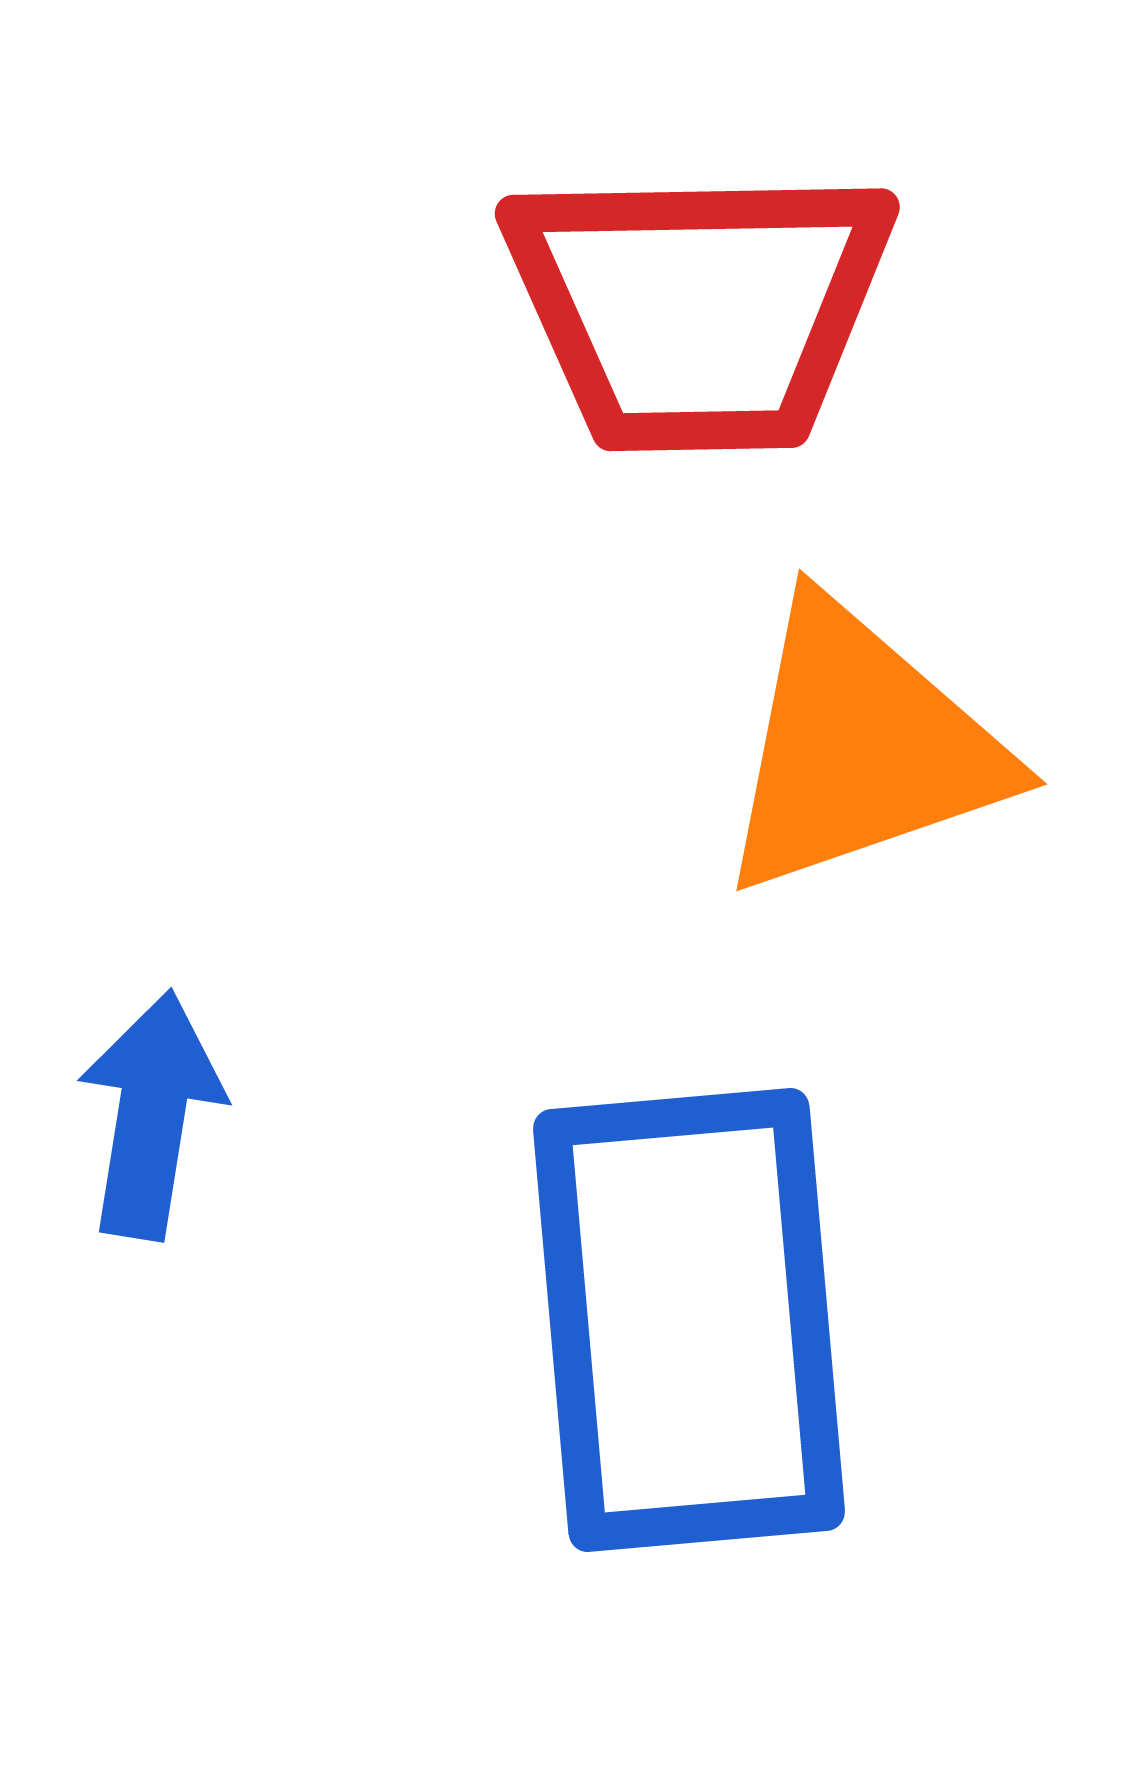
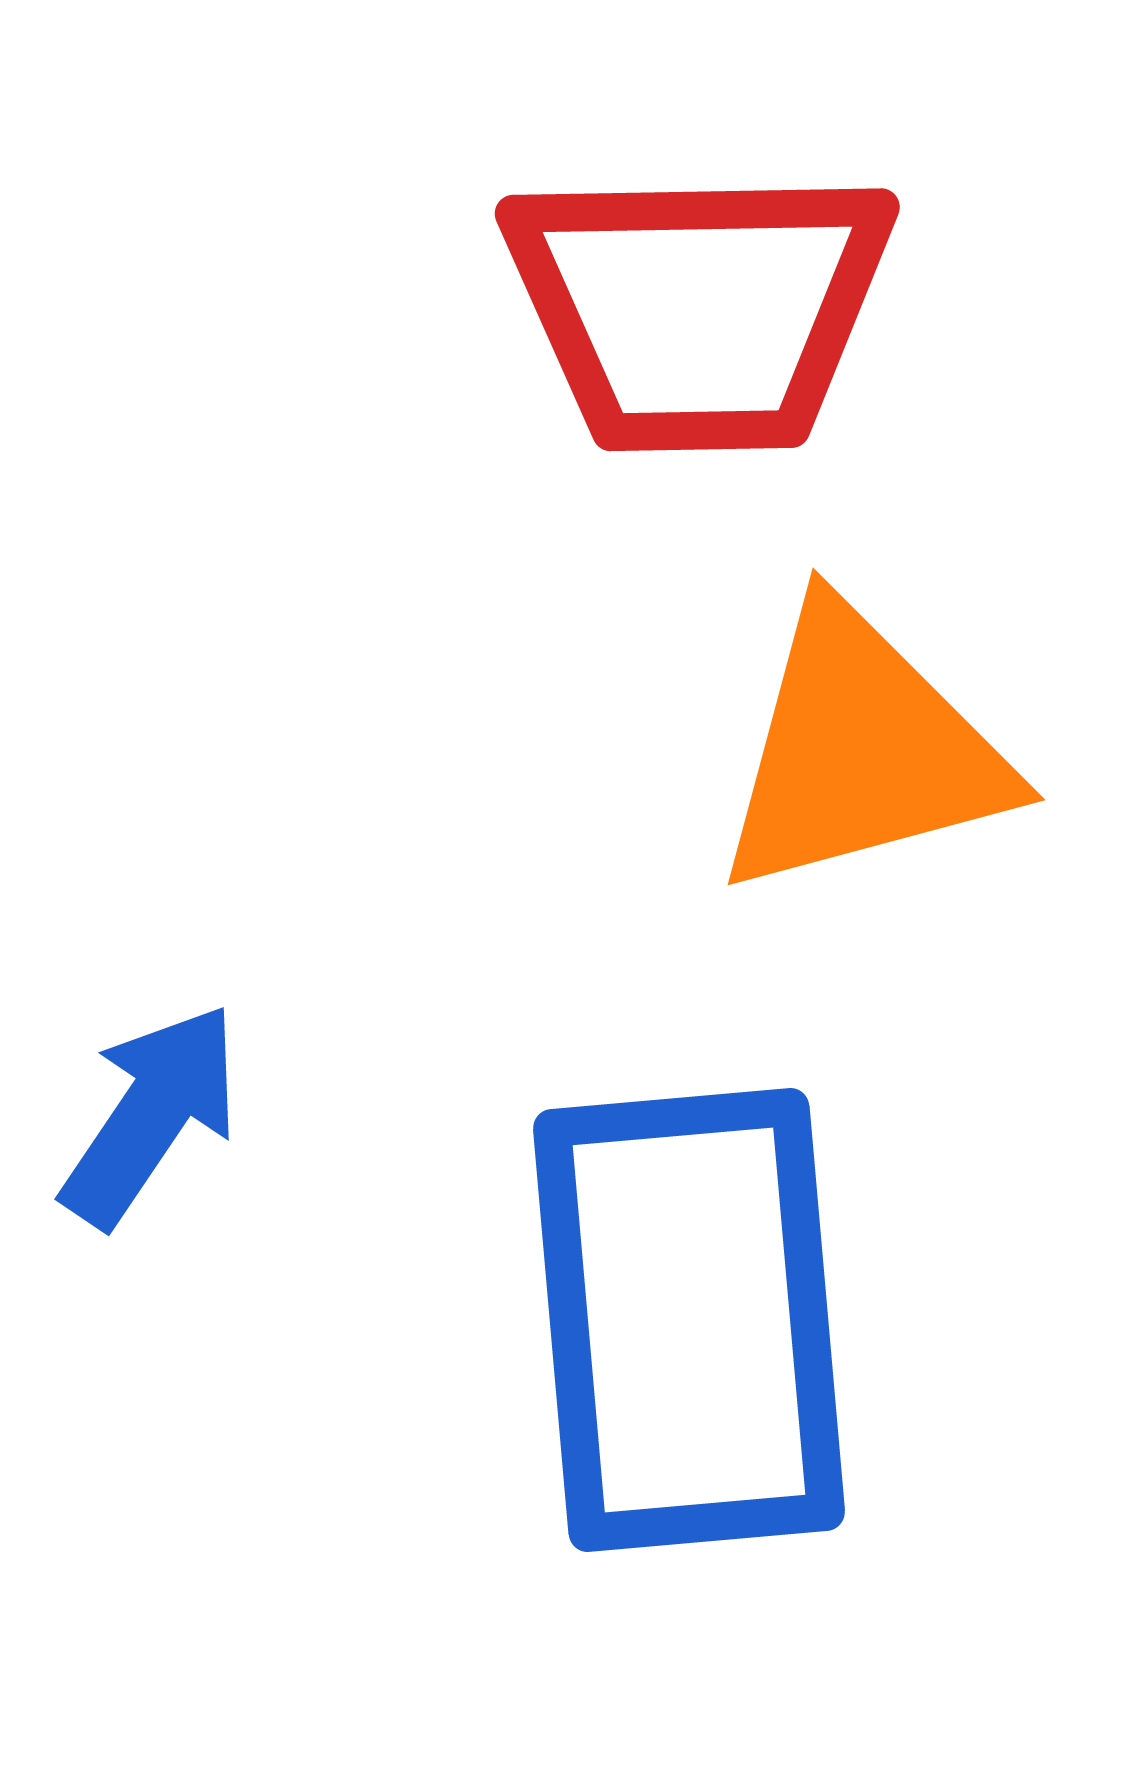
orange triangle: moved 1 px right, 3 px down; rotated 4 degrees clockwise
blue arrow: rotated 25 degrees clockwise
